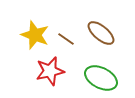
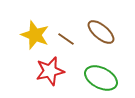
brown ellipse: moved 1 px up
